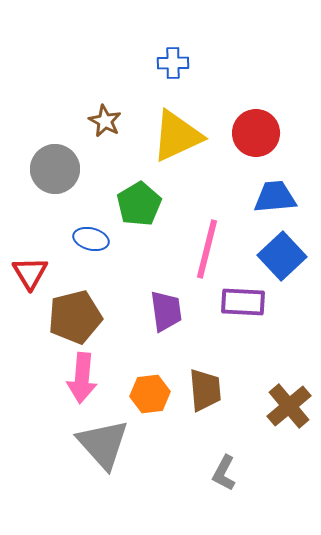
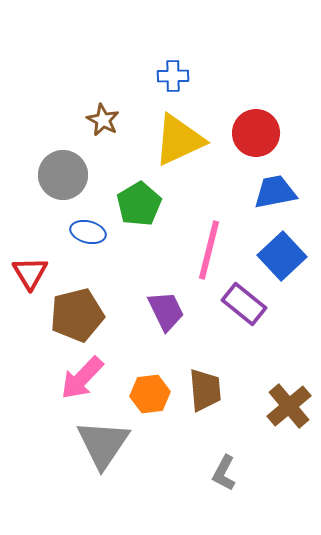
blue cross: moved 13 px down
brown star: moved 2 px left, 1 px up
yellow triangle: moved 2 px right, 4 px down
gray circle: moved 8 px right, 6 px down
blue trapezoid: moved 5 px up; rotated 6 degrees counterclockwise
blue ellipse: moved 3 px left, 7 px up
pink line: moved 2 px right, 1 px down
purple rectangle: moved 1 px right, 2 px down; rotated 36 degrees clockwise
purple trapezoid: rotated 18 degrees counterclockwise
brown pentagon: moved 2 px right, 2 px up
pink arrow: rotated 39 degrees clockwise
gray triangle: rotated 16 degrees clockwise
